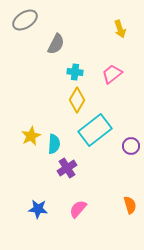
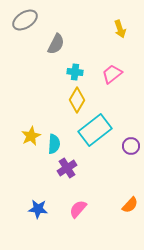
orange semicircle: rotated 60 degrees clockwise
